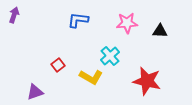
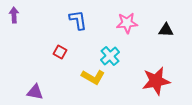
purple arrow: rotated 21 degrees counterclockwise
blue L-shape: rotated 75 degrees clockwise
black triangle: moved 6 px right, 1 px up
red square: moved 2 px right, 13 px up; rotated 24 degrees counterclockwise
yellow L-shape: moved 2 px right
red star: moved 9 px right; rotated 24 degrees counterclockwise
purple triangle: rotated 30 degrees clockwise
